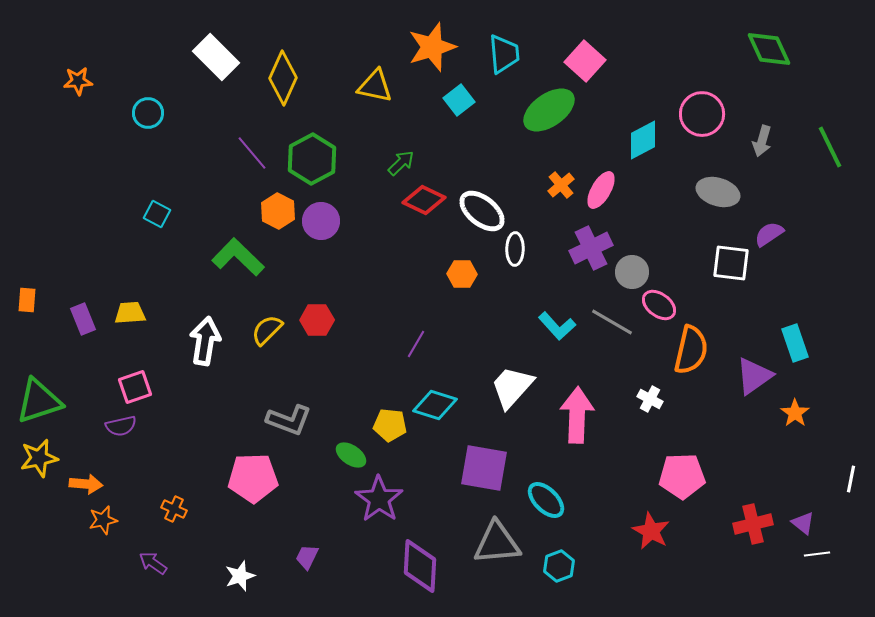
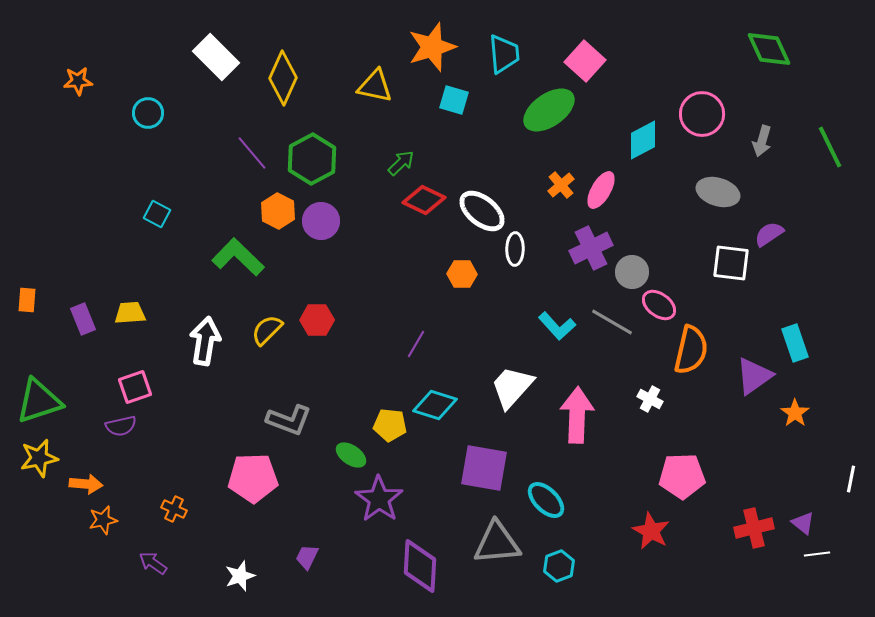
cyan square at (459, 100): moved 5 px left; rotated 36 degrees counterclockwise
red cross at (753, 524): moved 1 px right, 4 px down
